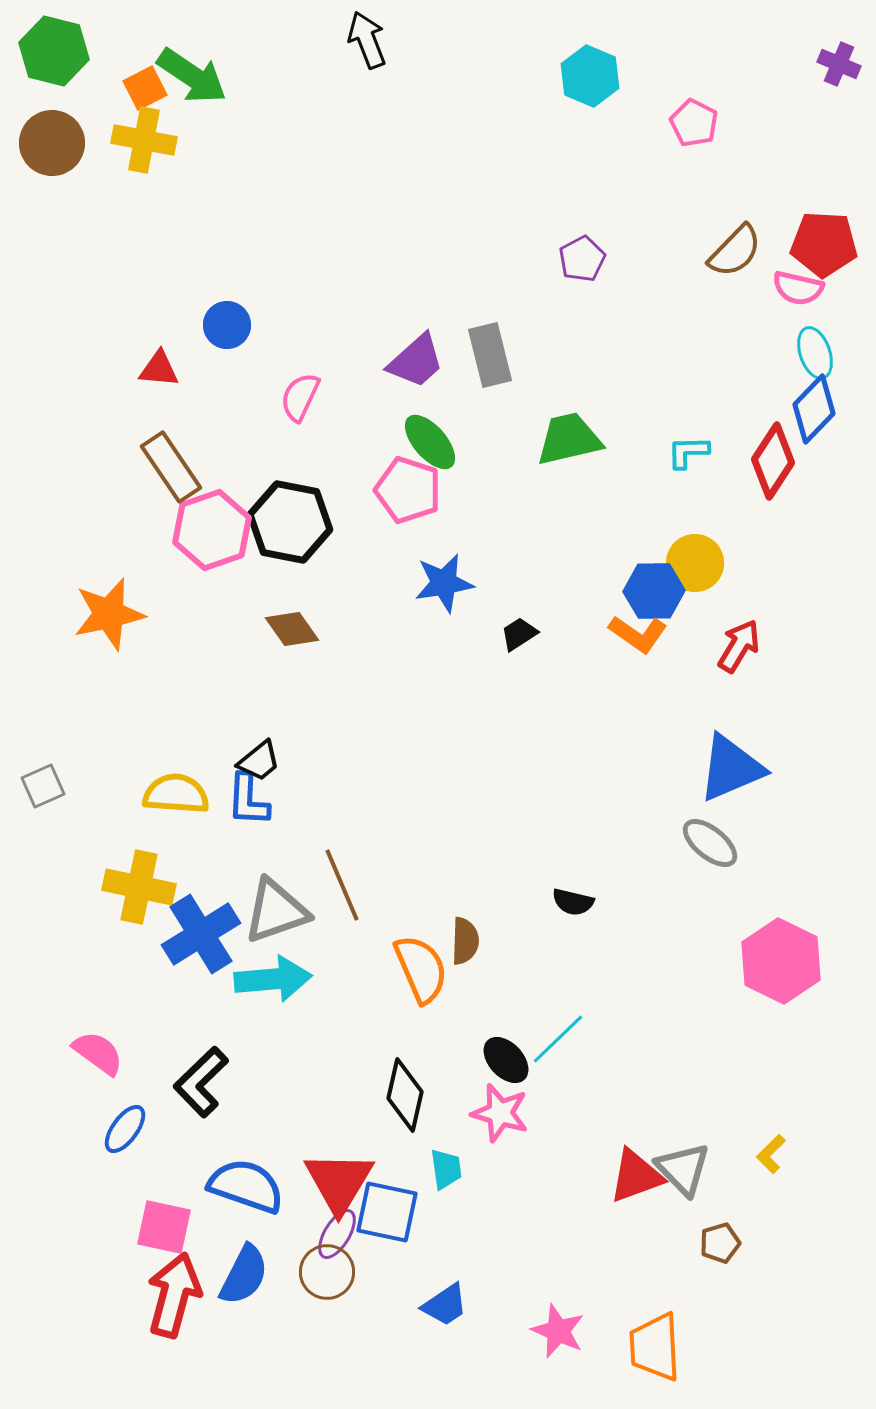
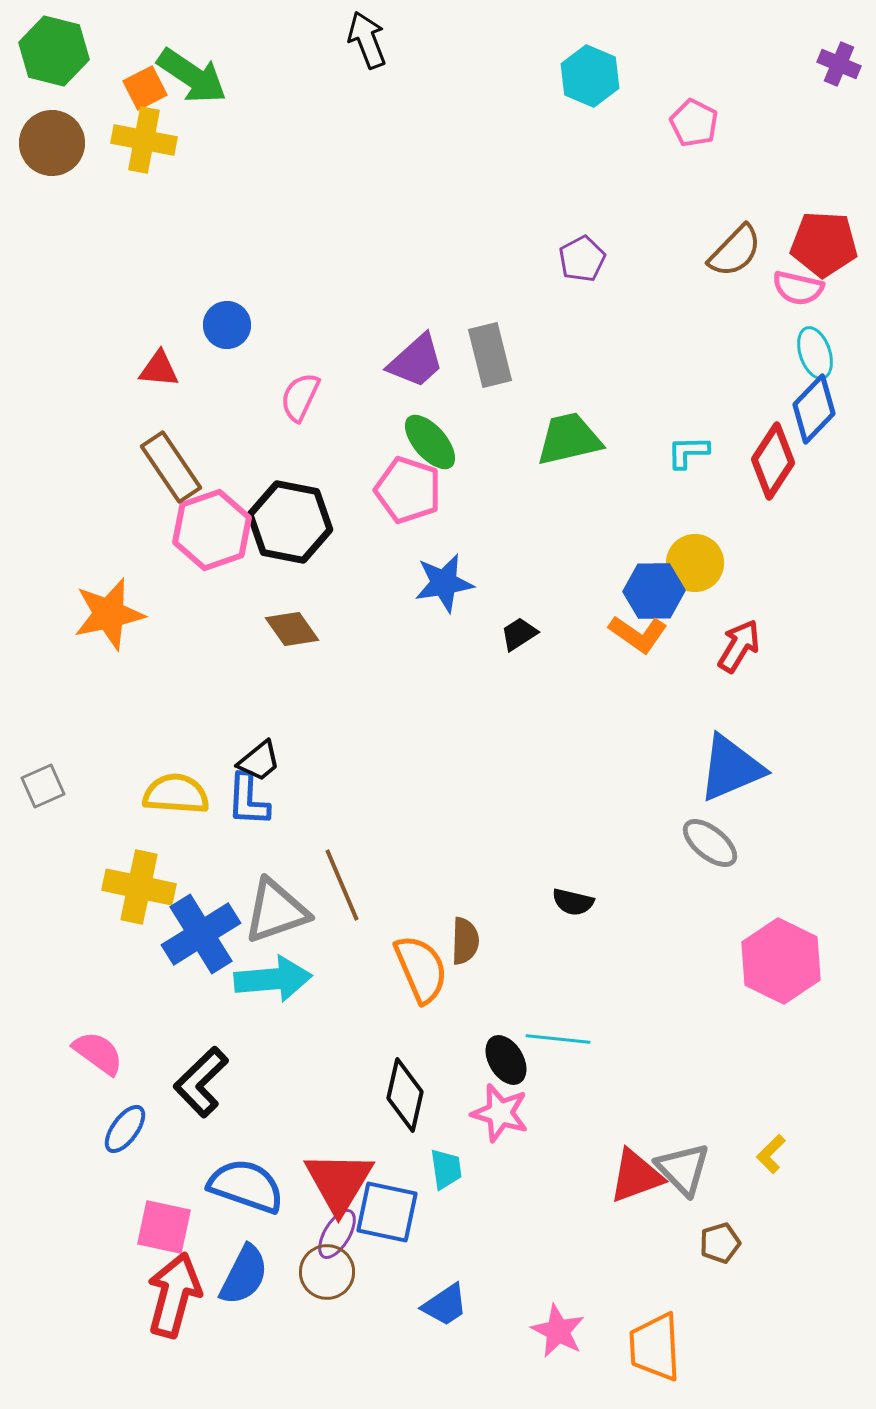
cyan line at (558, 1039): rotated 50 degrees clockwise
black ellipse at (506, 1060): rotated 12 degrees clockwise
pink star at (558, 1331): rotated 4 degrees clockwise
